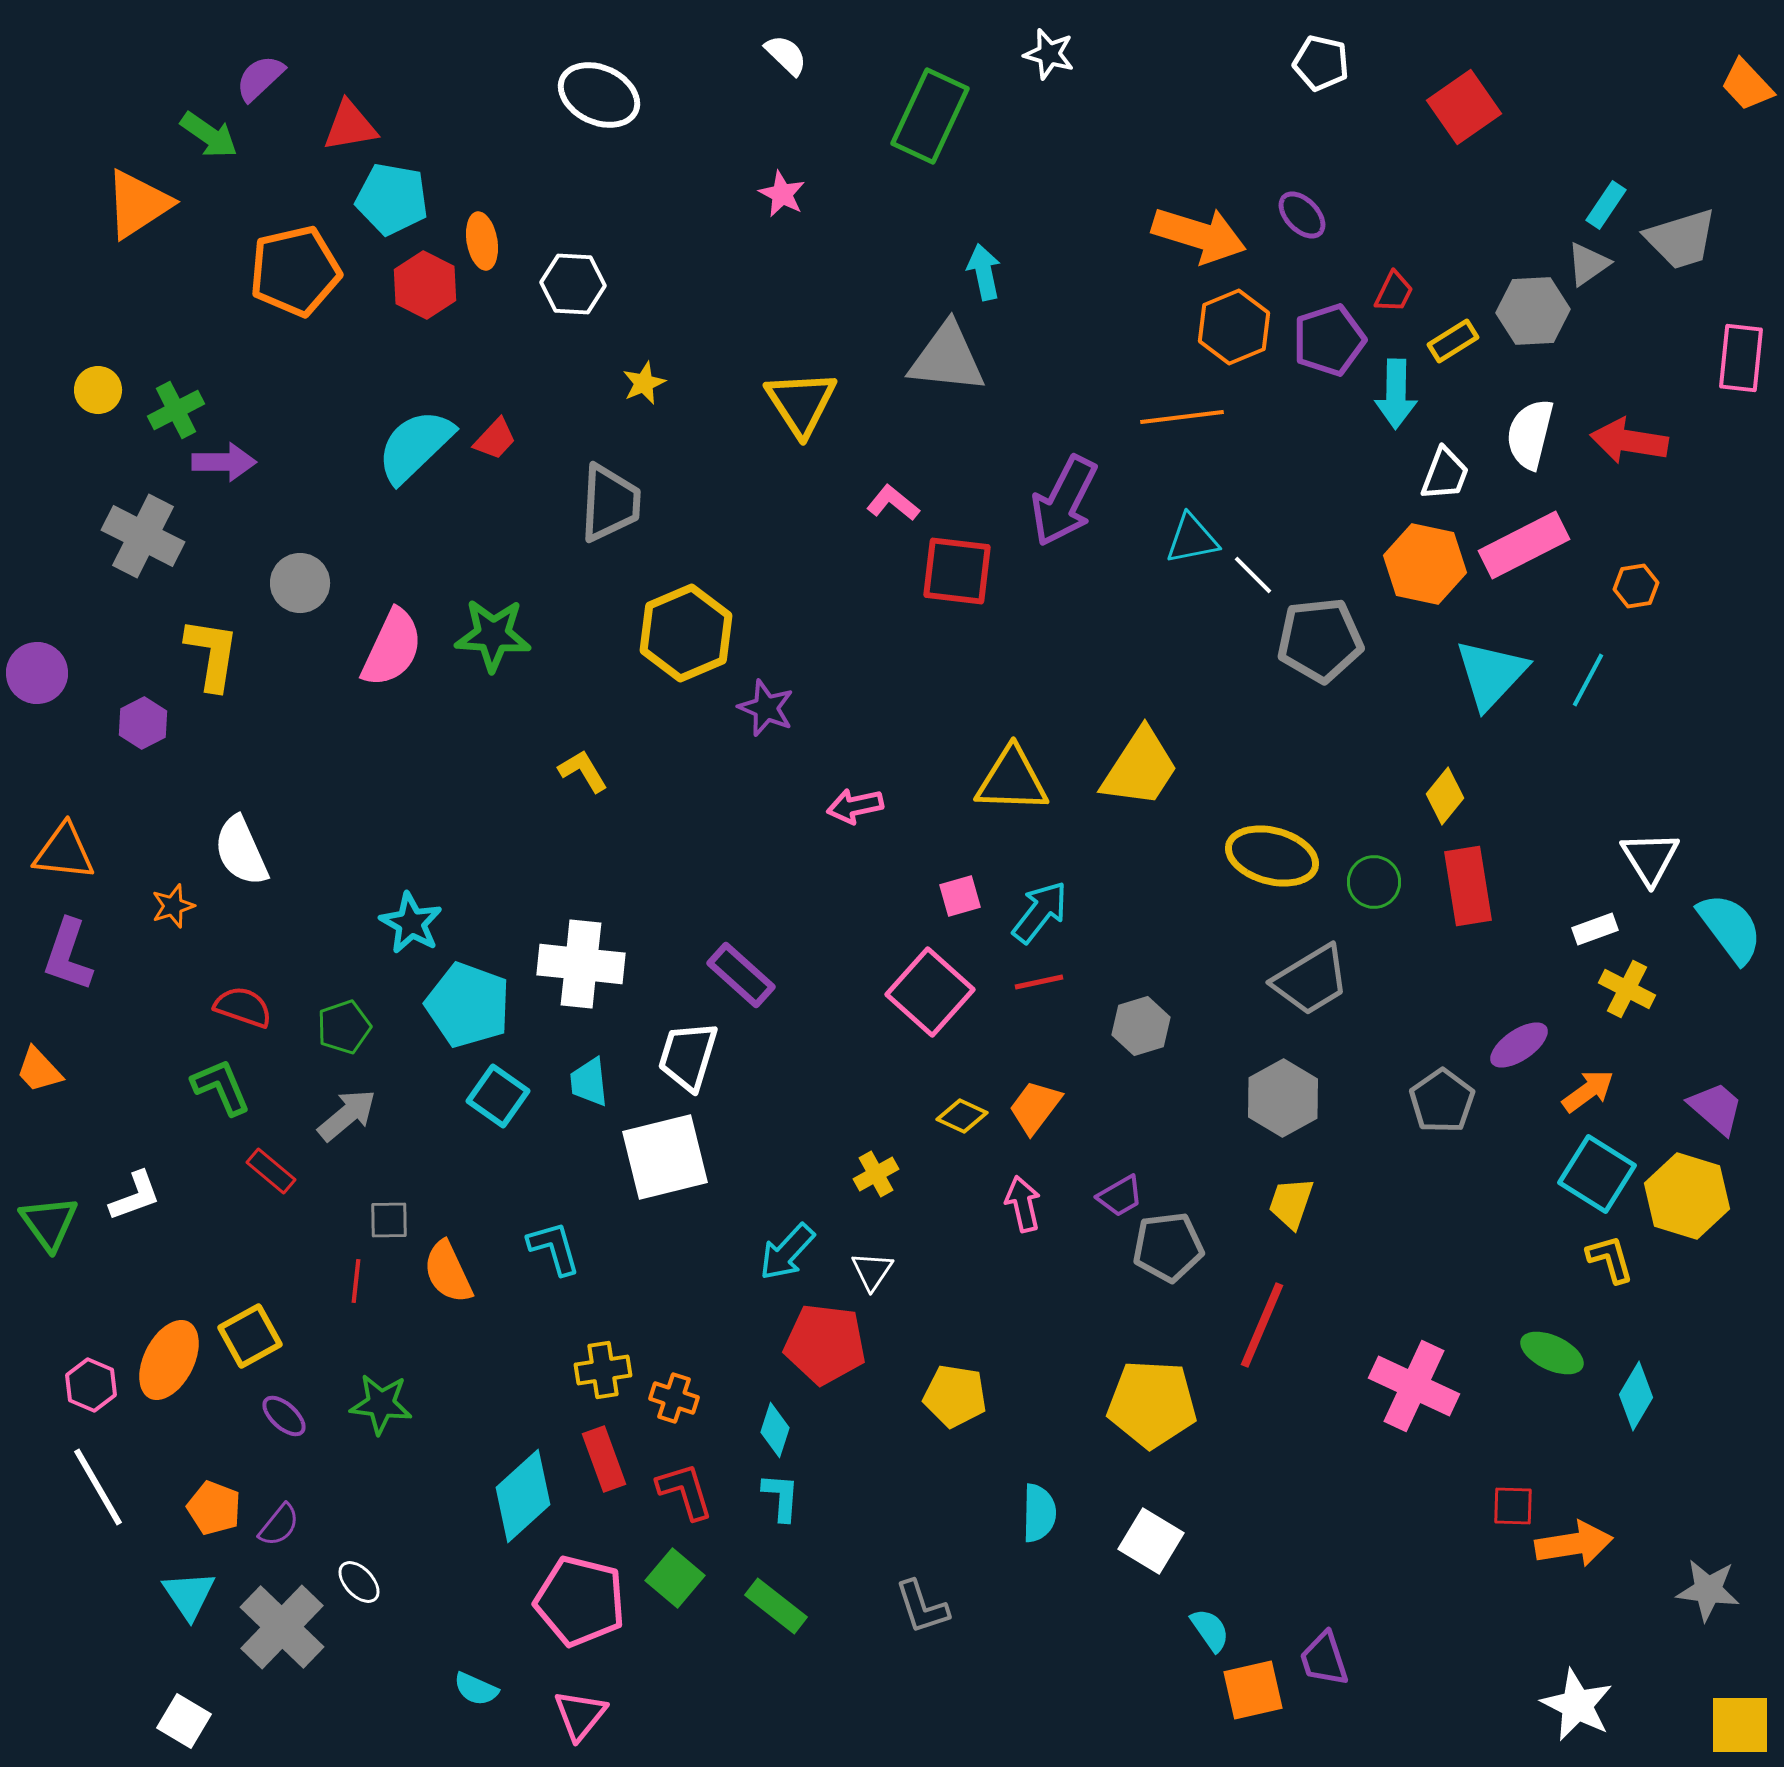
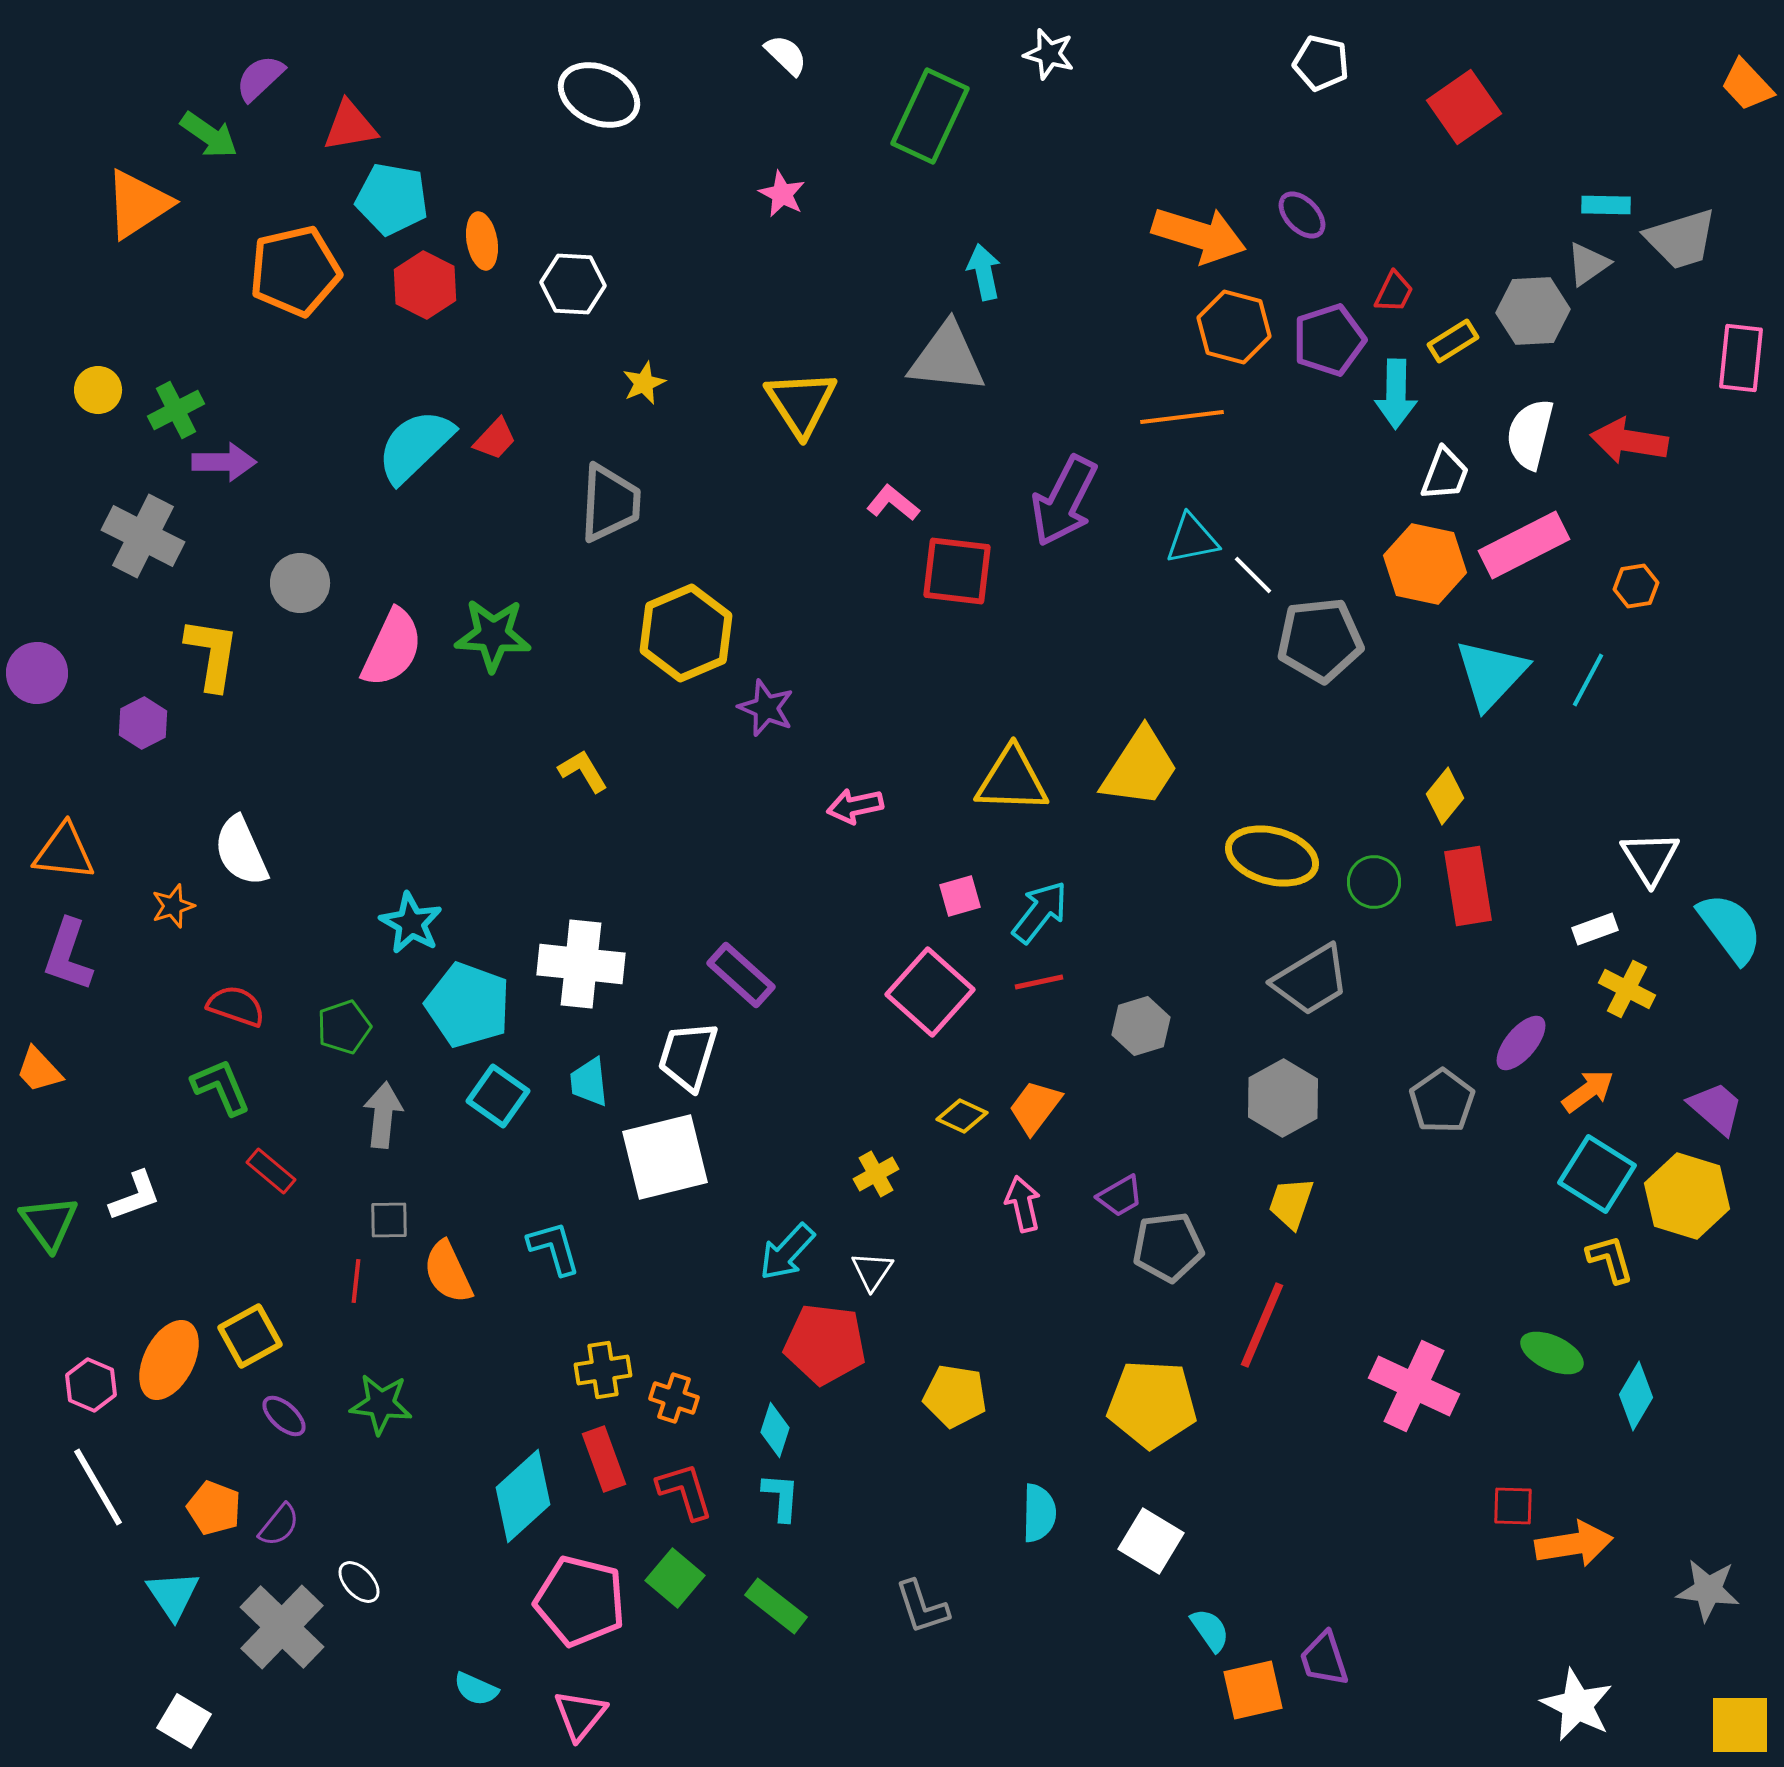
cyan rectangle at (1606, 205): rotated 57 degrees clockwise
orange hexagon at (1234, 327): rotated 22 degrees counterclockwise
red semicircle at (243, 1007): moved 7 px left, 1 px up
purple ellipse at (1519, 1045): moved 2 px right, 2 px up; rotated 16 degrees counterclockwise
gray arrow at (347, 1115): moved 36 px right; rotated 44 degrees counterclockwise
cyan triangle at (189, 1595): moved 16 px left
